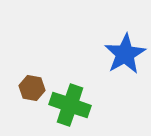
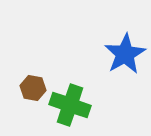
brown hexagon: moved 1 px right
